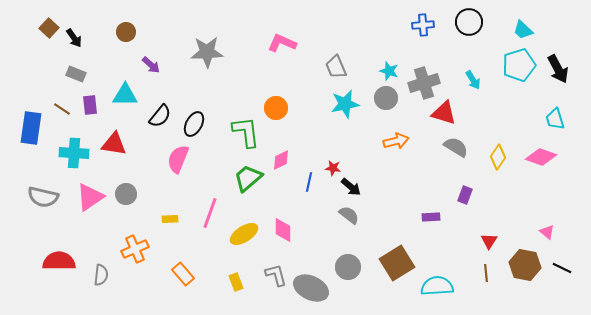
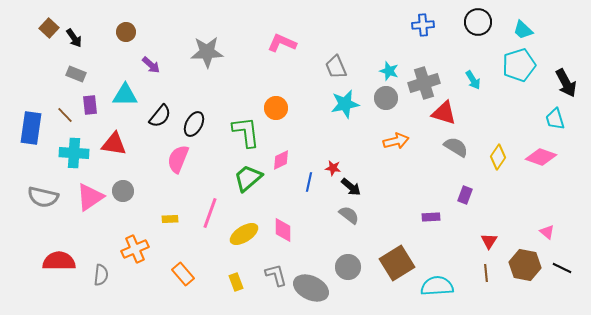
black circle at (469, 22): moved 9 px right
black arrow at (558, 69): moved 8 px right, 14 px down
brown line at (62, 109): moved 3 px right, 6 px down; rotated 12 degrees clockwise
gray circle at (126, 194): moved 3 px left, 3 px up
